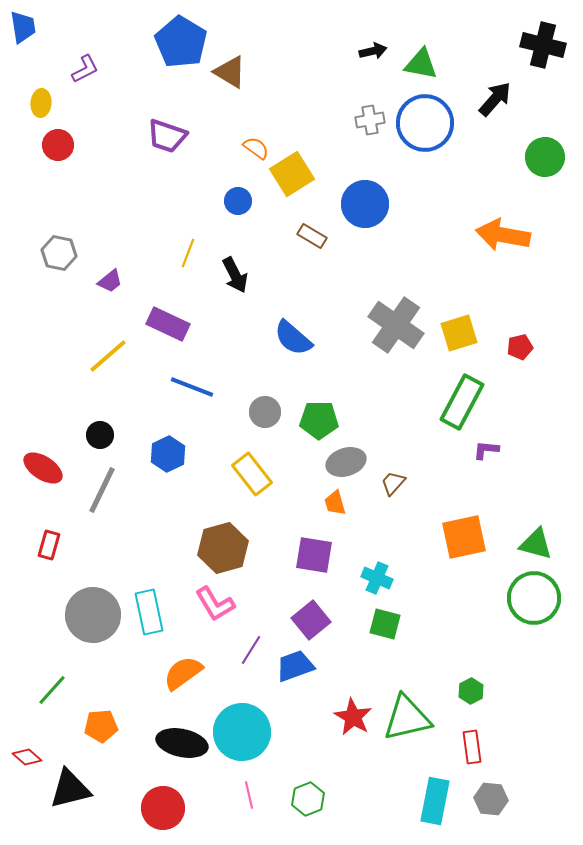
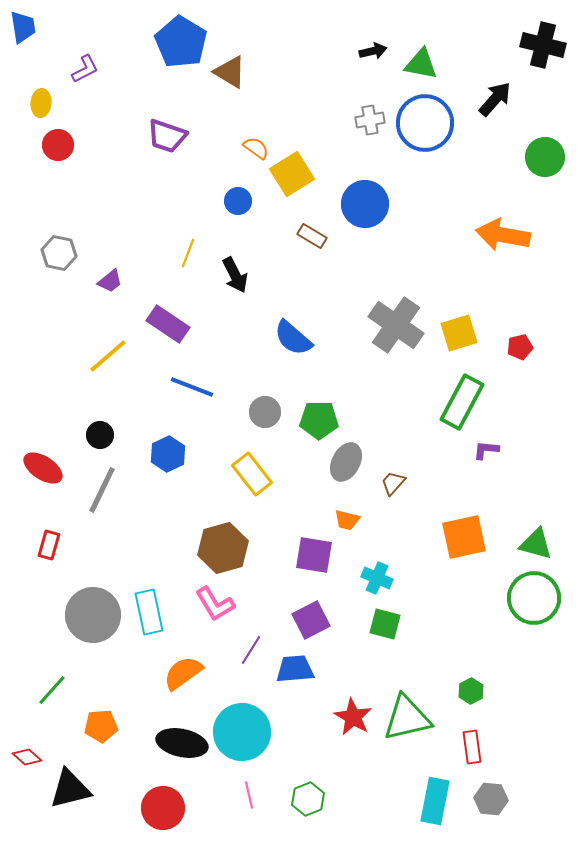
purple rectangle at (168, 324): rotated 9 degrees clockwise
gray ellipse at (346, 462): rotated 45 degrees counterclockwise
orange trapezoid at (335, 503): moved 12 px right, 17 px down; rotated 60 degrees counterclockwise
purple square at (311, 620): rotated 12 degrees clockwise
blue trapezoid at (295, 666): moved 3 px down; rotated 15 degrees clockwise
